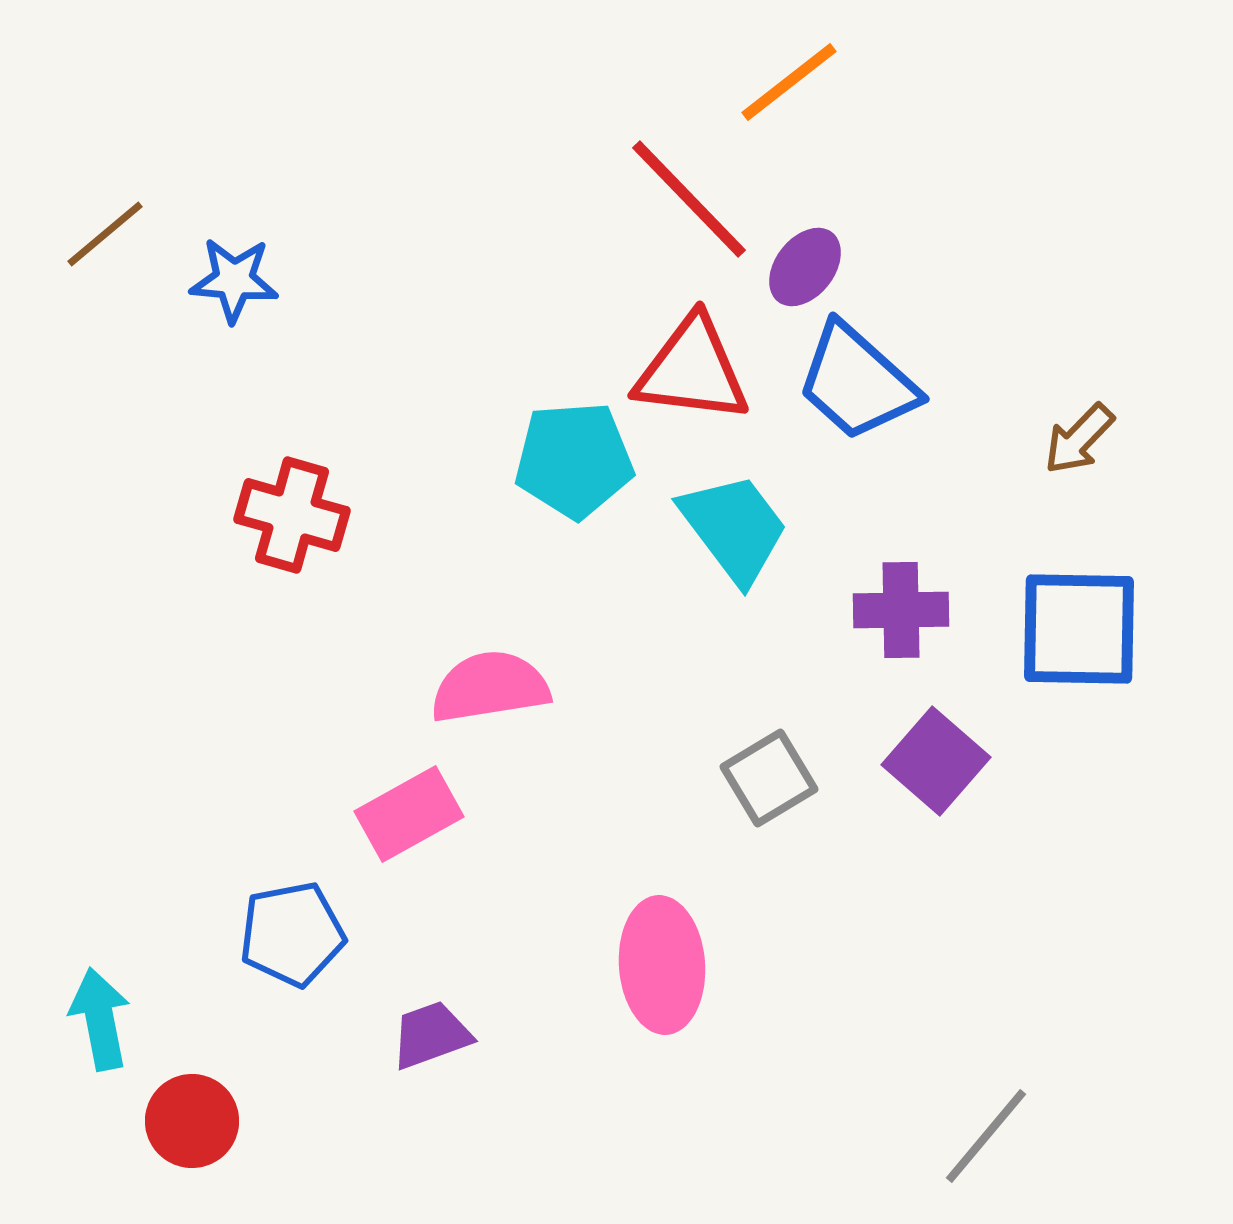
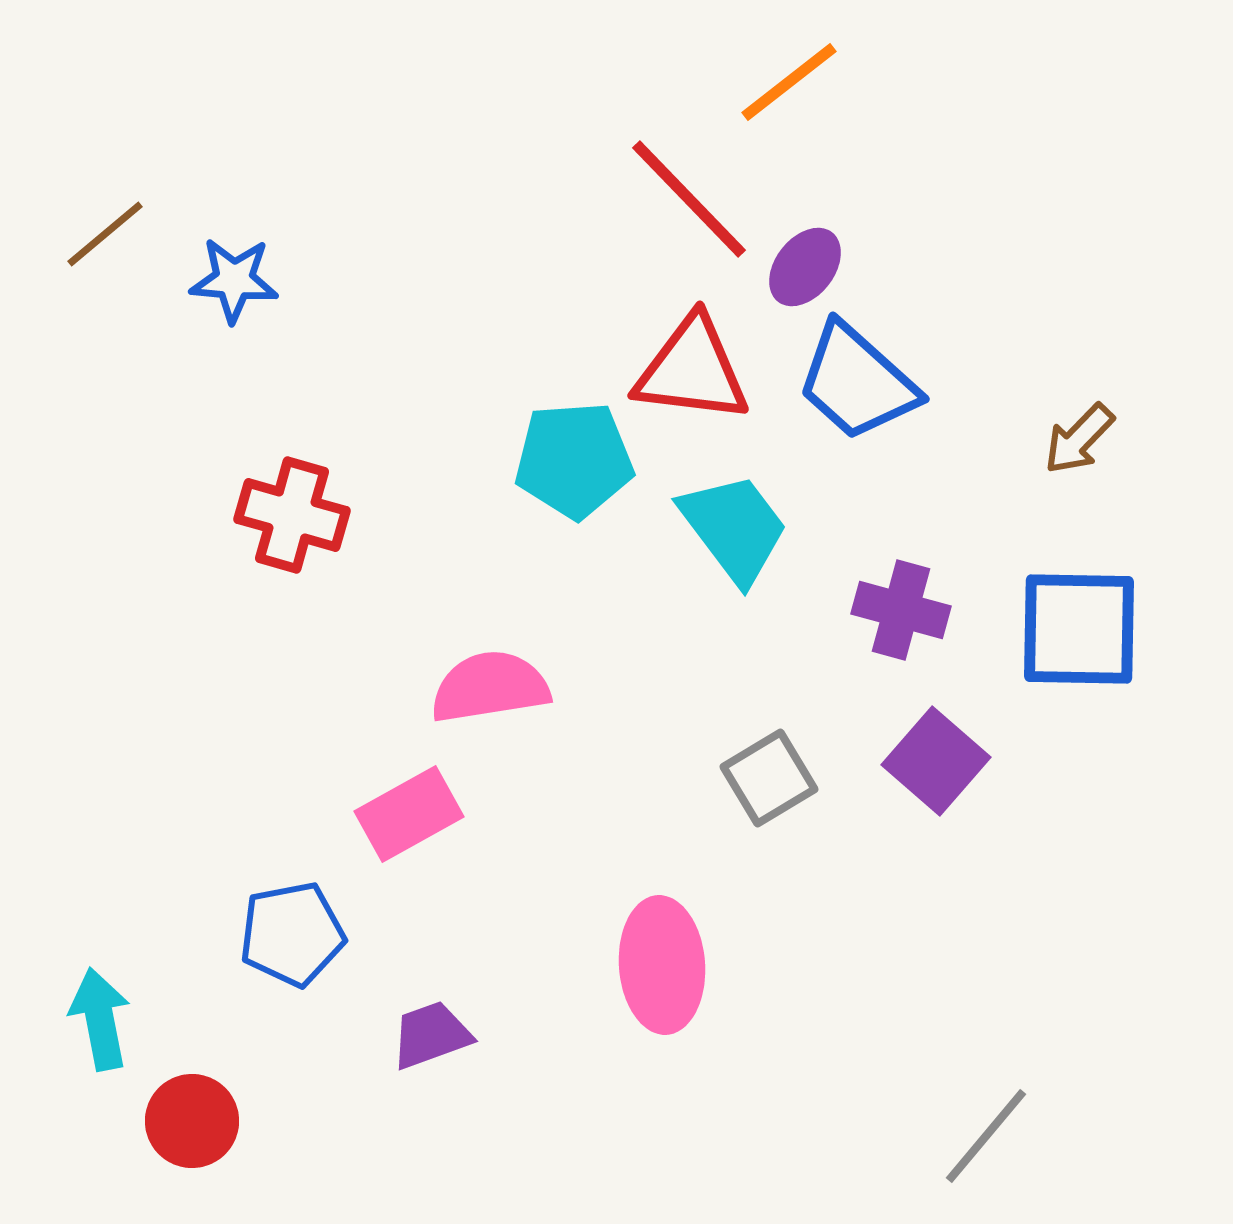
purple cross: rotated 16 degrees clockwise
